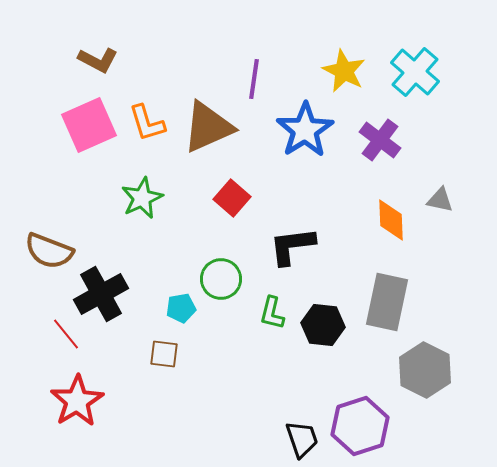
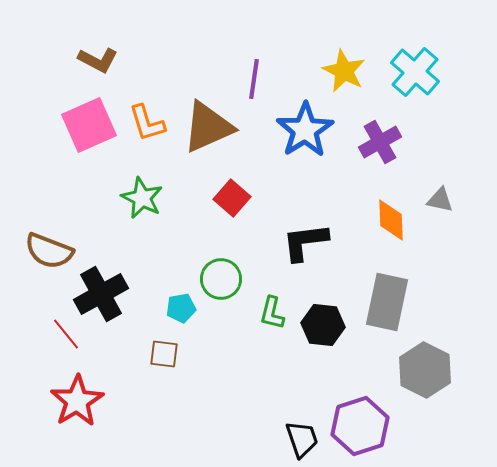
purple cross: moved 2 px down; rotated 24 degrees clockwise
green star: rotated 21 degrees counterclockwise
black L-shape: moved 13 px right, 4 px up
